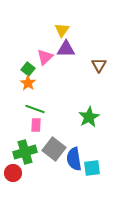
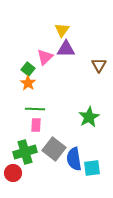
green line: rotated 18 degrees counterclockwise
